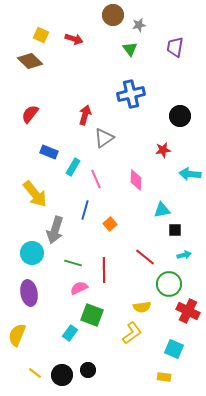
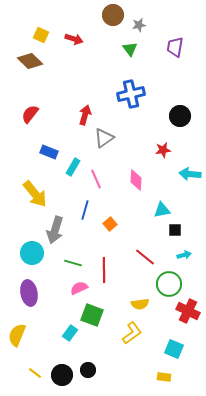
yellow semicircle at (142, 307): moved 2 px left, 3 px up
